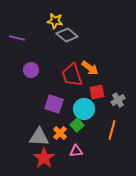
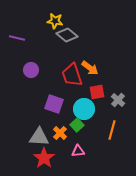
gray cross: rotated 16 degrees counterclockwise
pink triangle: moved 2 px right
